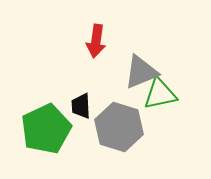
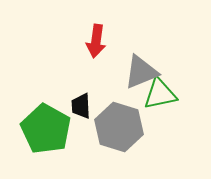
green pentagon: rotated 18 degrees counterclockwise
